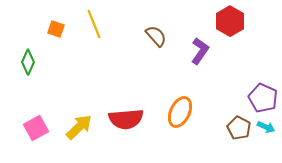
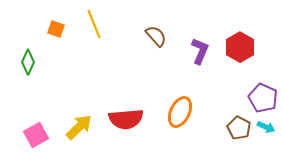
red hexagon: moved 10 px right, 26 px down
purple L-shape: rotated 12 degrees counterclockwise
pink square: moved 7 px down
